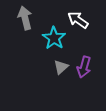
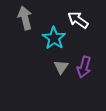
gray triangle: rotated 14 degrees counterclockwise
